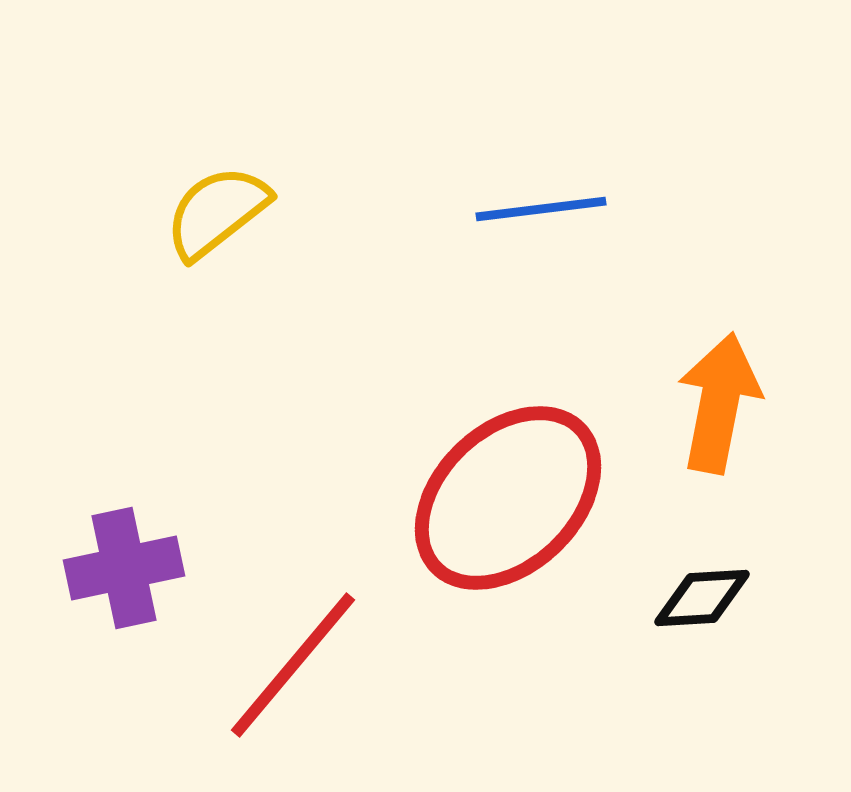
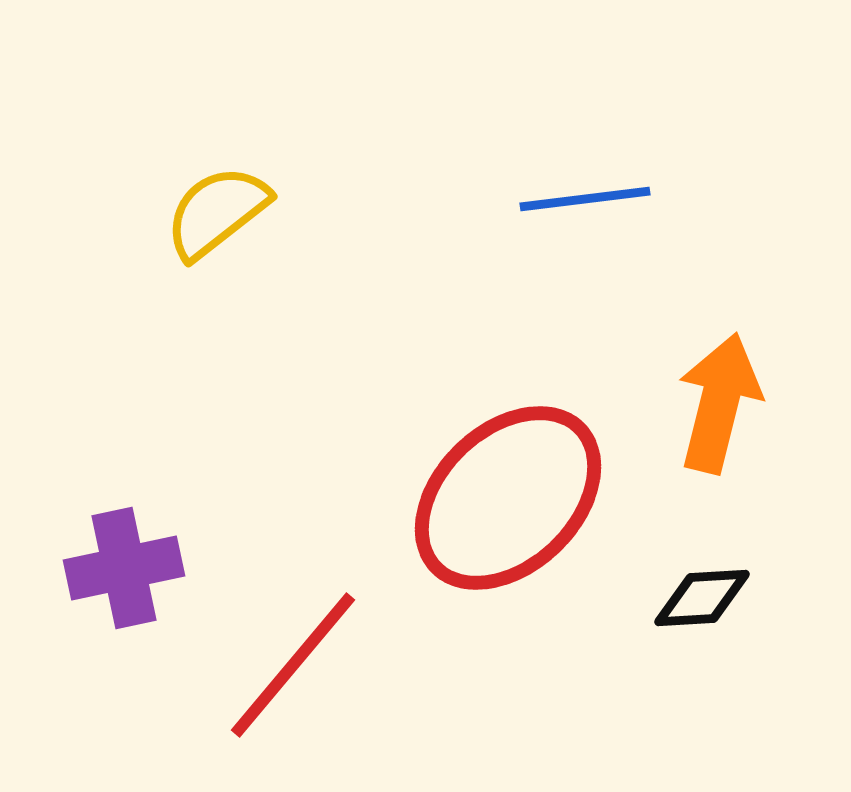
blue line: moved 44 px right, 10 px up
orange arrow: rotated 3 degrees clockwise
